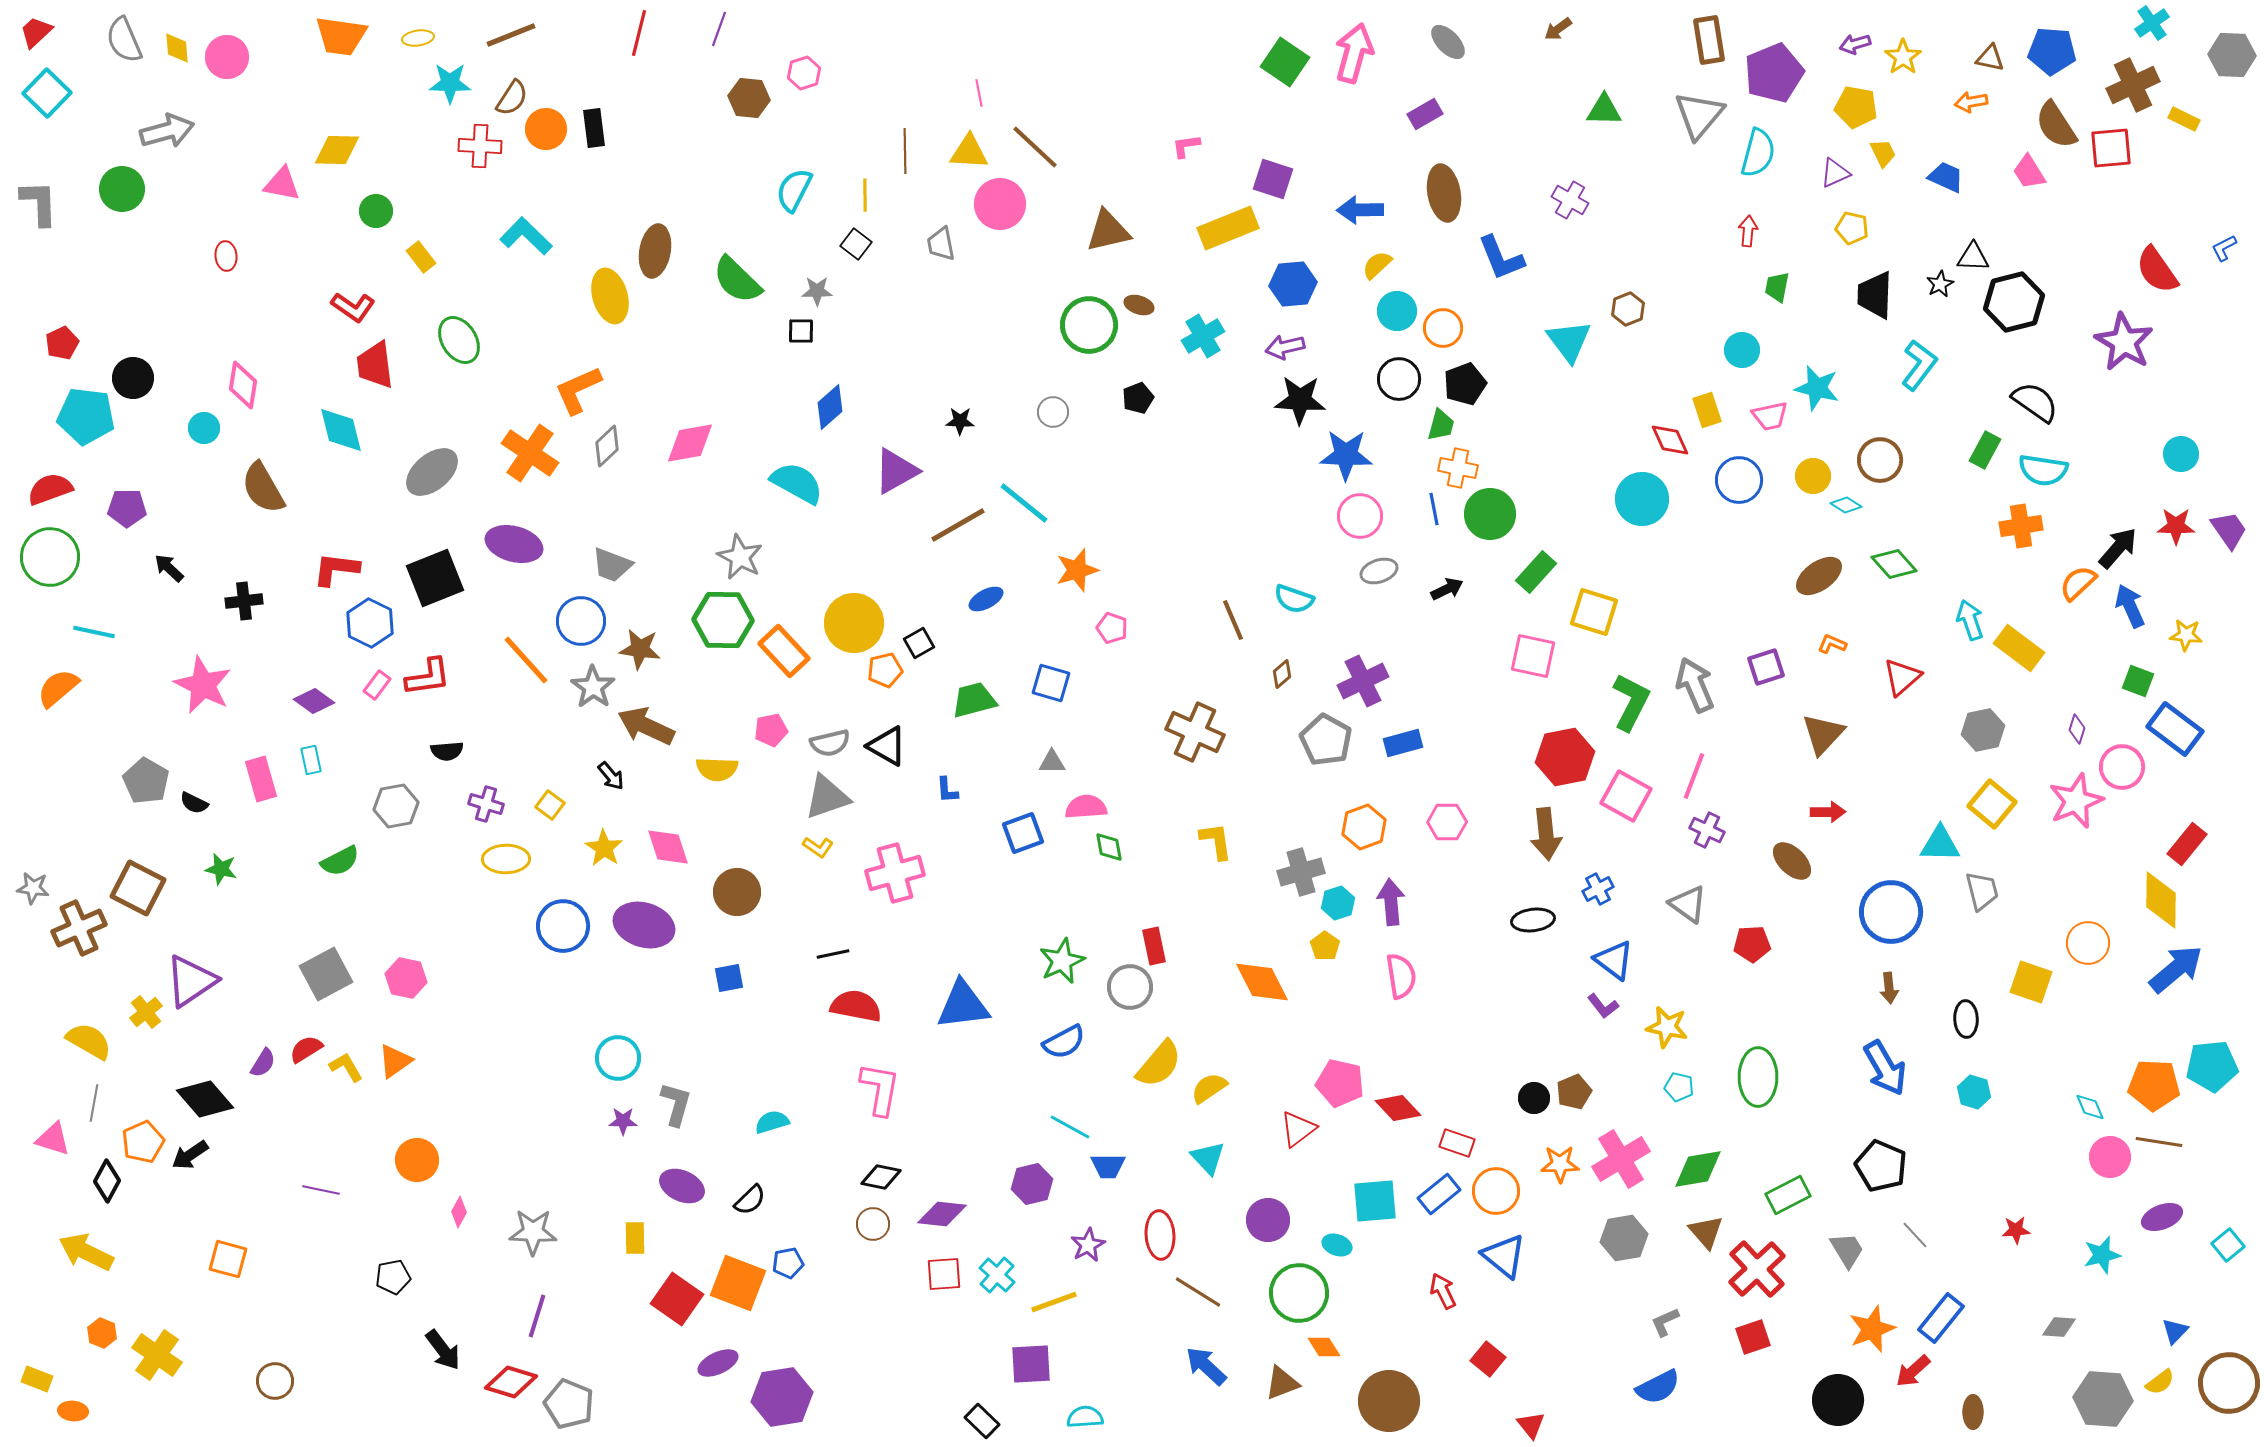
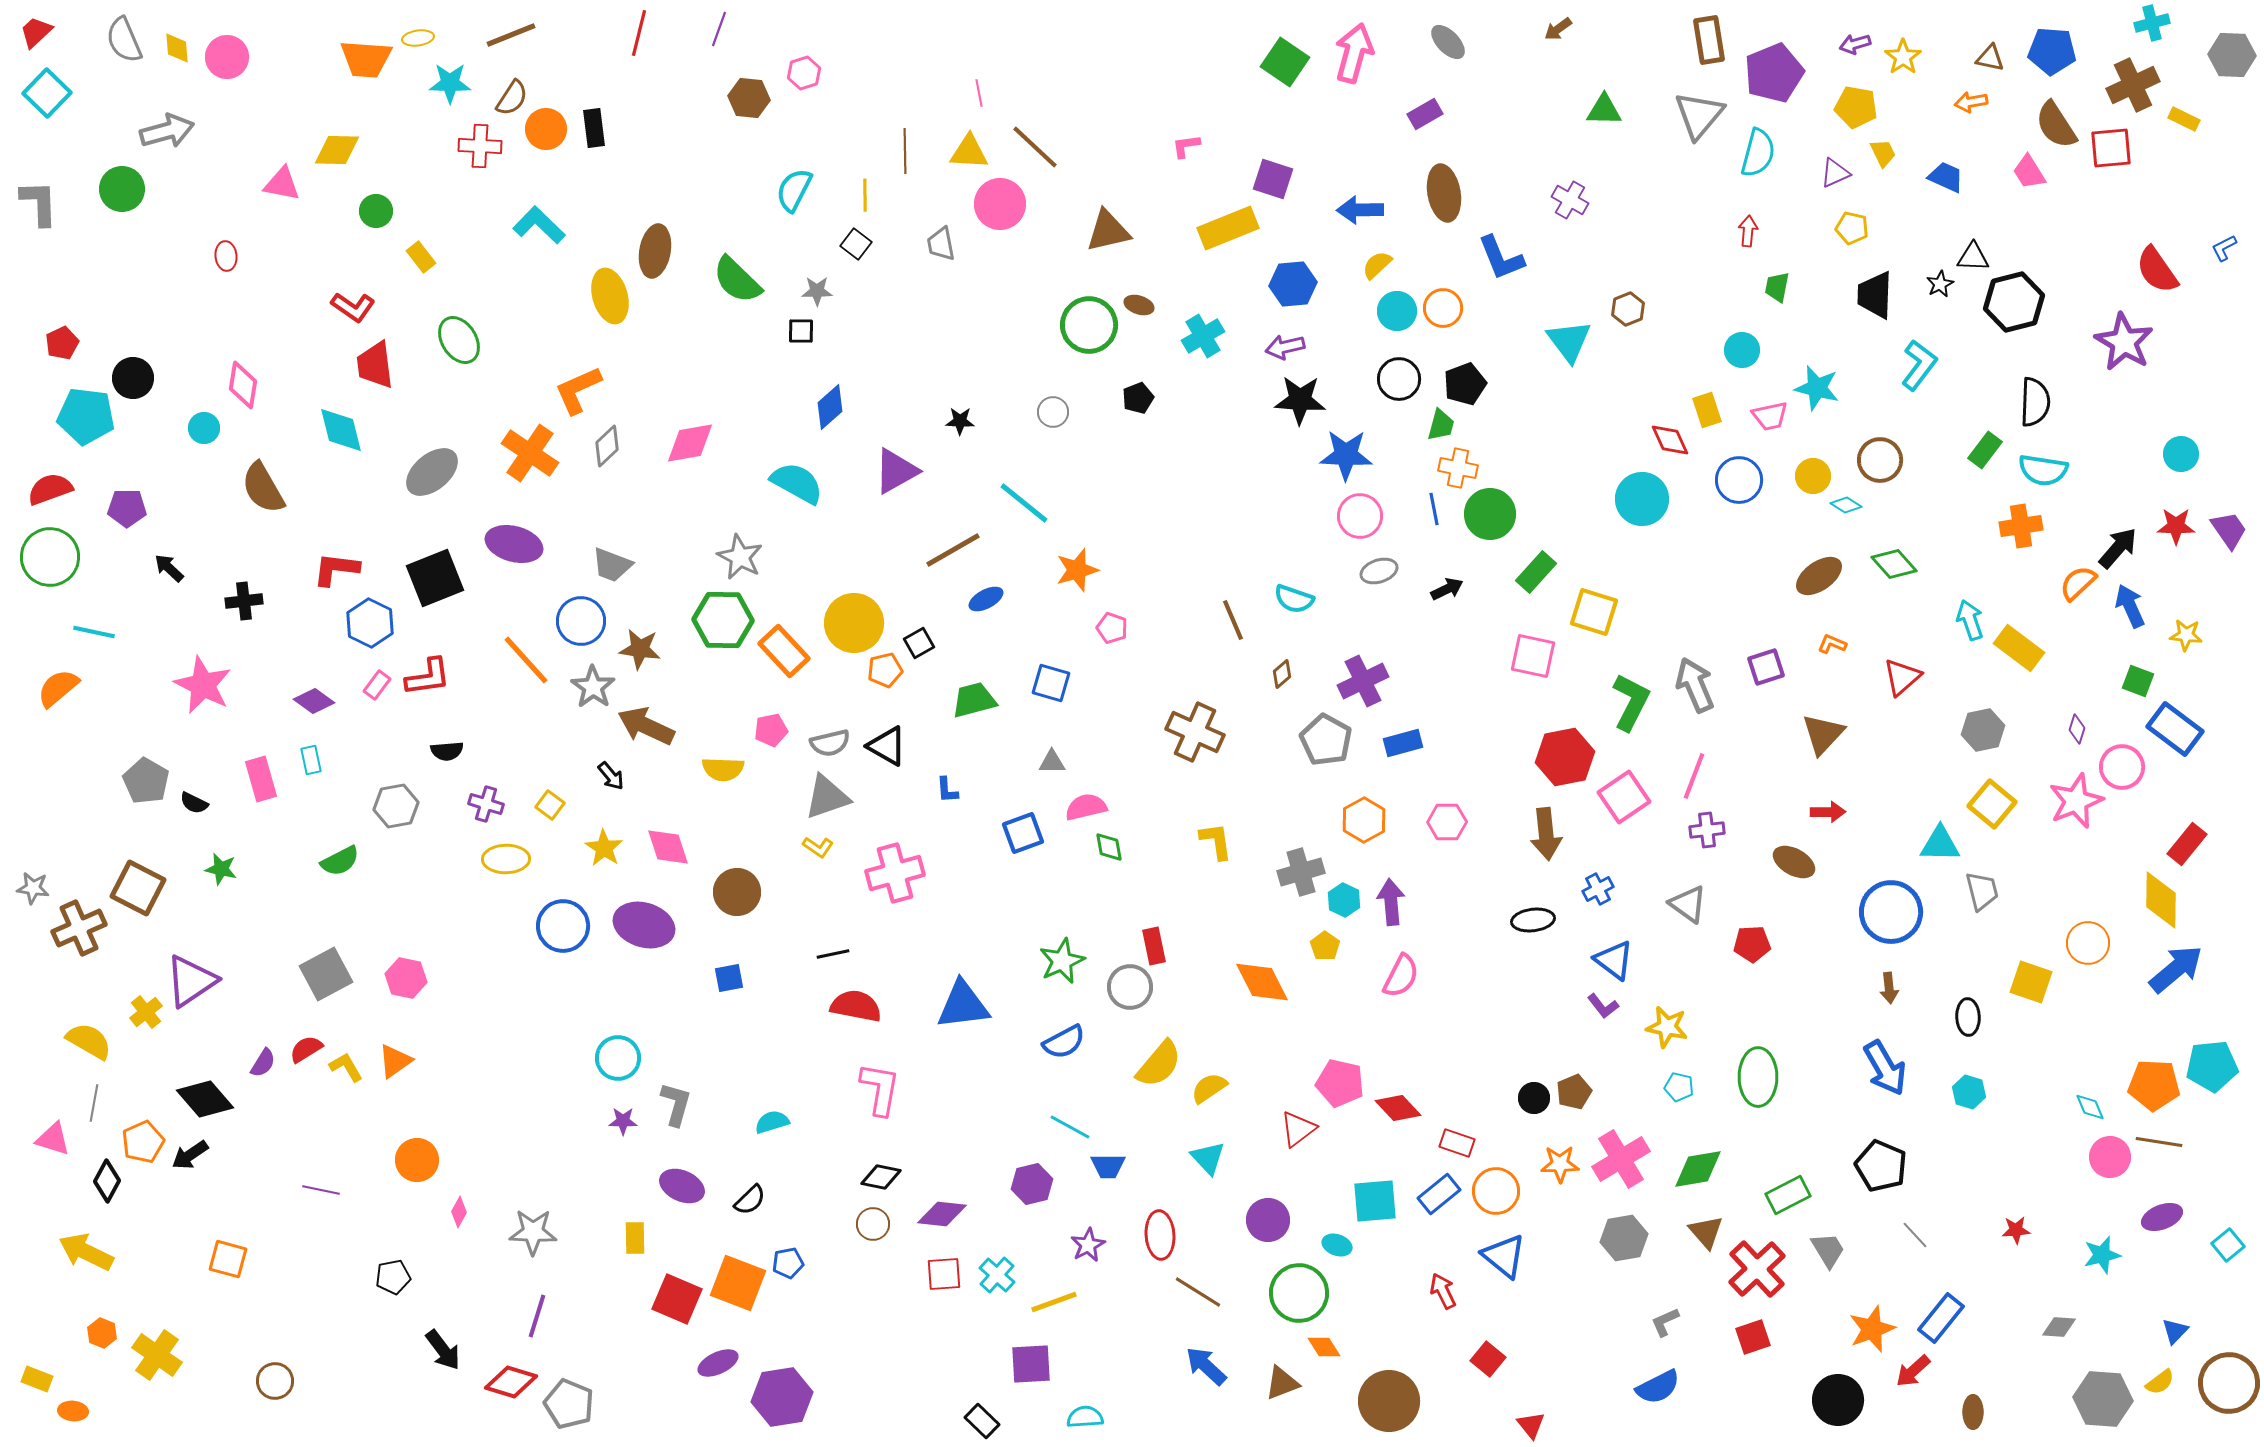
cyan cross at (2152, 23): rotated 20 degrees clockwise
orange trapezoid at (341, 36): moved 25 px right, 23 px down; rotated 4 degrees counterclockwise
cyan L-shape at (526, 236): moved 13 px right, 11 px up
orange circle at (1443, 328): moved 20 px up
black semicircle at (2035, 402): rotated 57 degrees clockwise
green rectangle at (1985, 450): rotated 9 degrees clockwise
brown line at (958, 525): moved 5 px left, 25 px down
yellow semicircle at (717, 769): moved 6 px right
pink square at (1626, 796): moved 2 px left, 1 px down; rotated 27 degrees clockwise
pink semicircle at (1086, 807): rotated 9 degrees counterclockwise
orange hexagon at (1364, 827): moved 7 px up; rotated 9 degrees counterclockwise
purple cross at (1707, 830): rotated 32 degrees counterclockwise
brown ellipse at (1792, 861): moved 2 px right, 1 px down; rotated 15 degrees counterclockwise
cyan hexagon at (1338, 903): moved 6 px right, 3 px up; rotated 16 degrees counterclockwise
pink semicircle at (1401, 976): rotated 36 degrees clockwise
black ellipse at (1966, 1019): moved 2 px right, 2 px up
cyan hexagon at (1974, 1092): moved 5 px left
gray trapezoid at (1847, 1250): moved 19 px left
red square at (677, 1299): rotated 12 degrees counterclockwise
